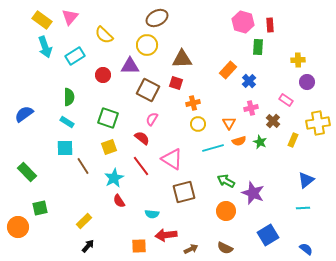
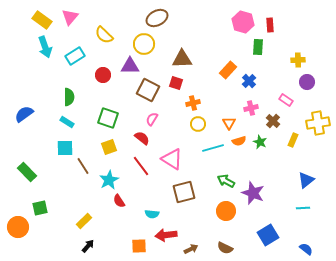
yellow circle at (147, 45): moved 3 px left, 1 px up
cyan star at (114, 178): moved 5 px left, 2 px down
